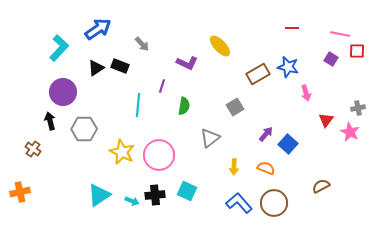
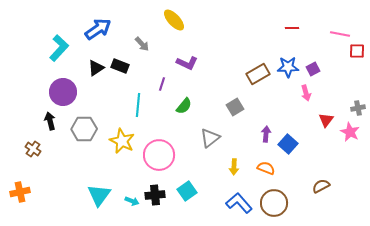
yellow ellipse: moved 46 px left, 26 px up
purple square: moved 18 px left, 10 px down; rotated 32 degrees clockwise
blue star: rotated 15 degrees counterclockwise
purple line: moved 2 px up
green semicircle: rotated 30 degrees clockwise
purple arrow: rotated 35 degrees counterclockwise
yellow star: moved 11 px up
cyan square: rotated 30 degrees clockwise
cyan triangle: rotated 20 degrees counterclockwise
